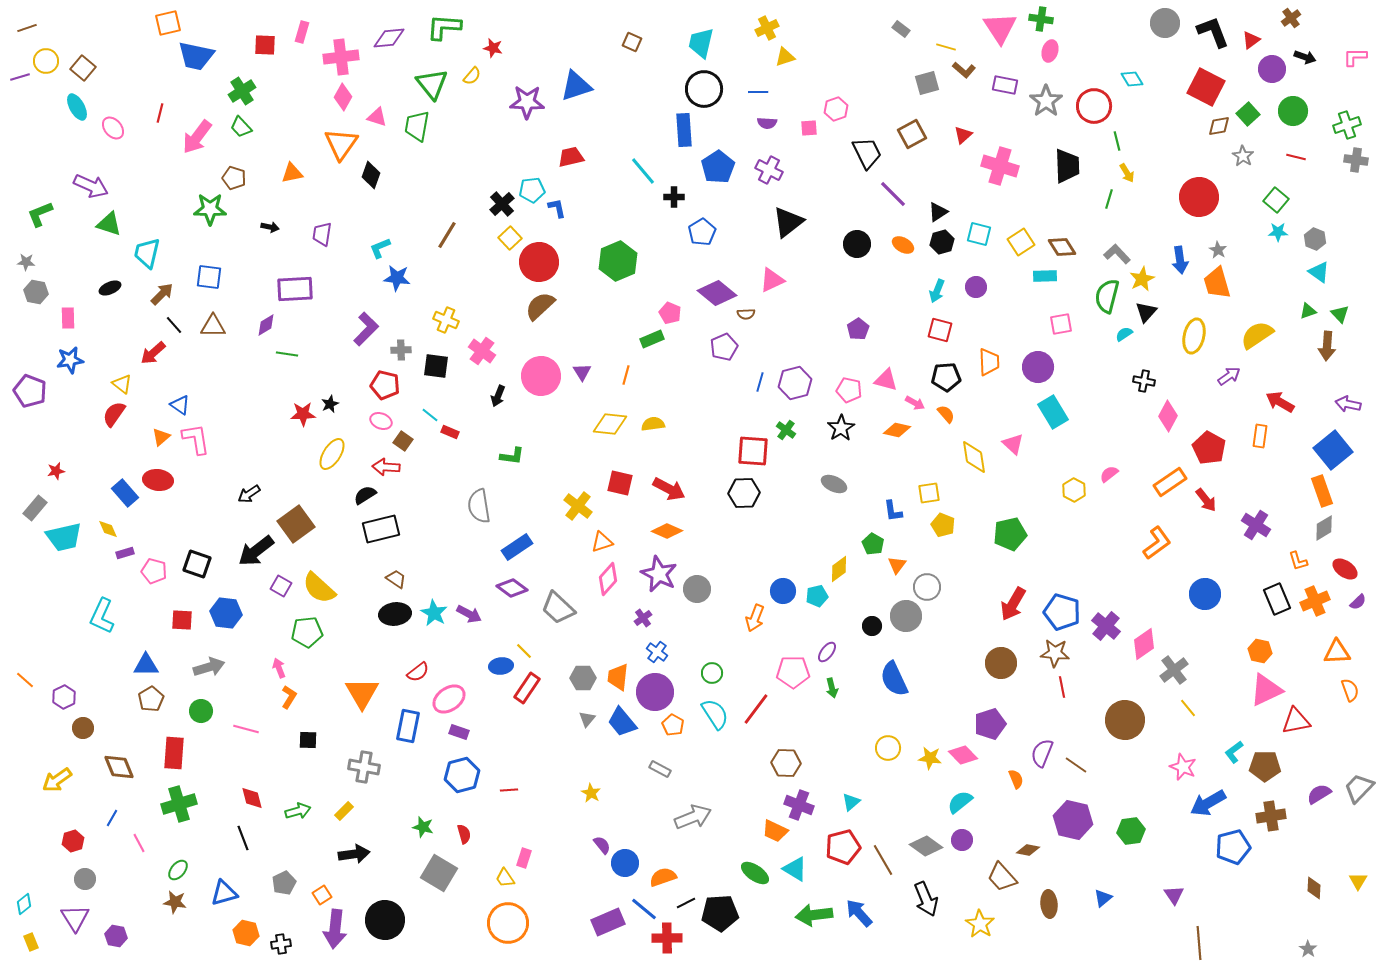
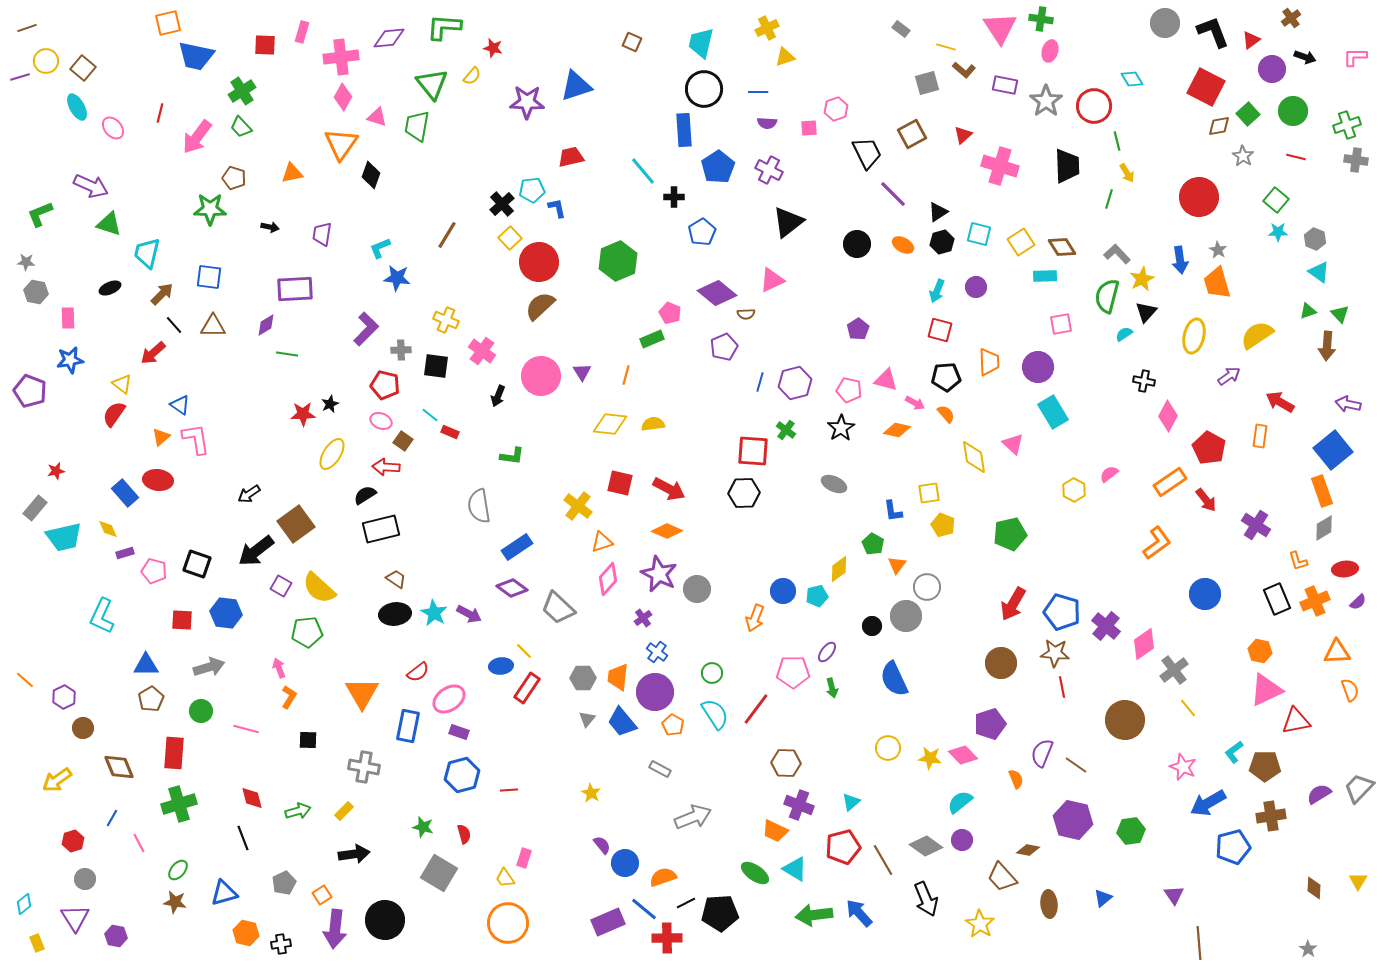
red ellipse at (1345, 569): rotated 40 degrees counterclockwise
yellow rectangle at (31, 942): moved 6 px right, 1 px down
